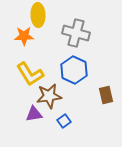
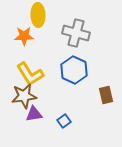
brown star: moved 25 px left
